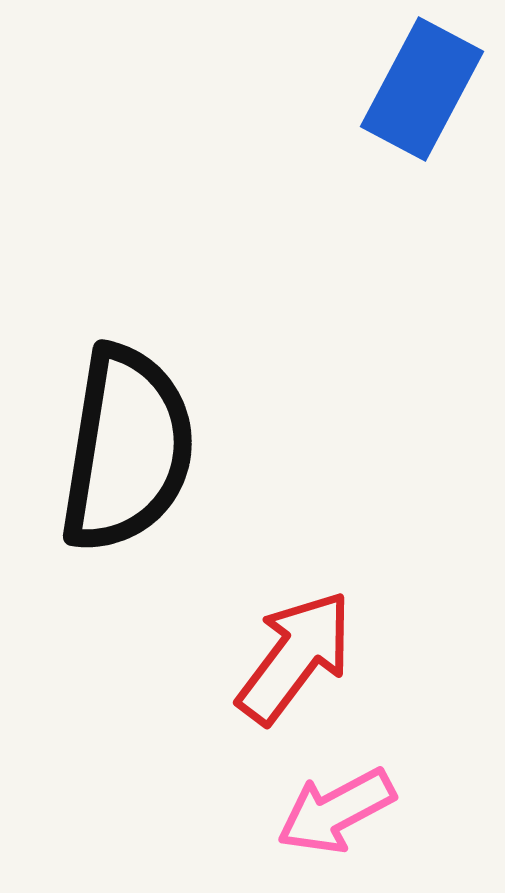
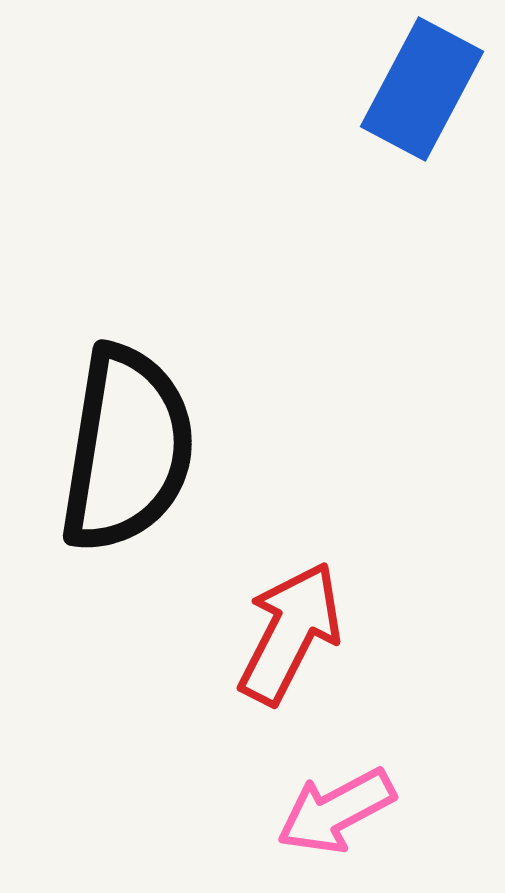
red arrow: moved 5 px left, 24 px up; rotated 10 degrees counterclockwise
